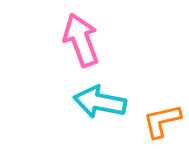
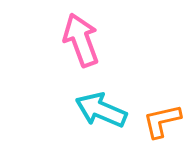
cyan arrow: moved 1 px right, 8 px down; rotated 12 degrees clockwise
